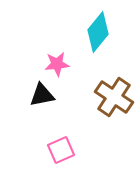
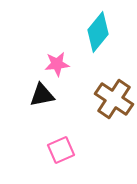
brown cross: moved 2 px down
